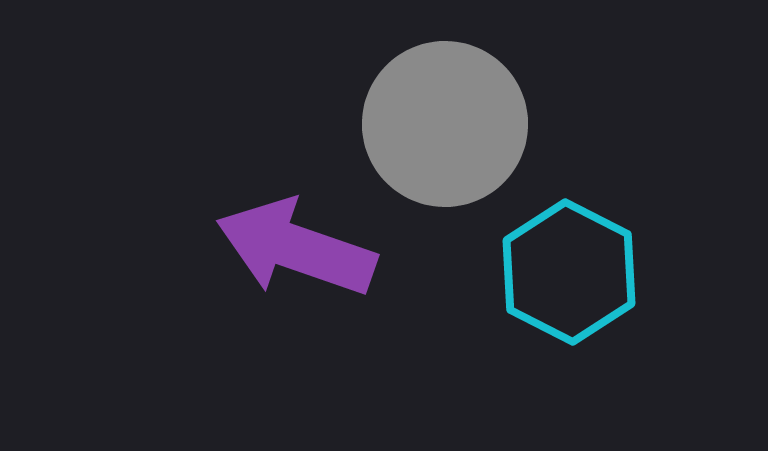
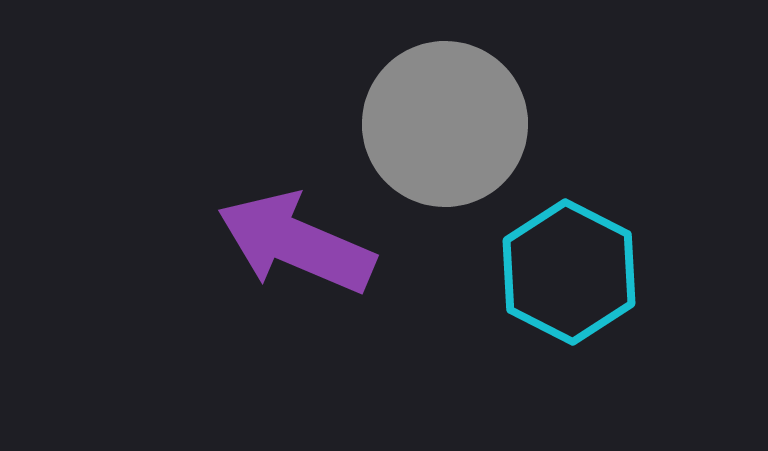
purple arrow: moved 5 px up; rotated 4 degrees clockwise
